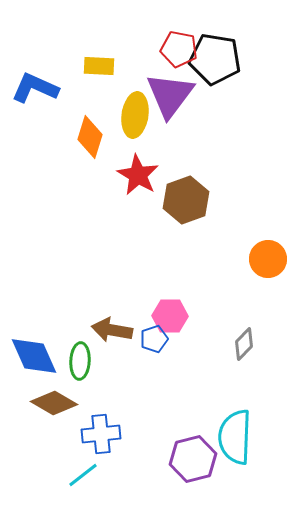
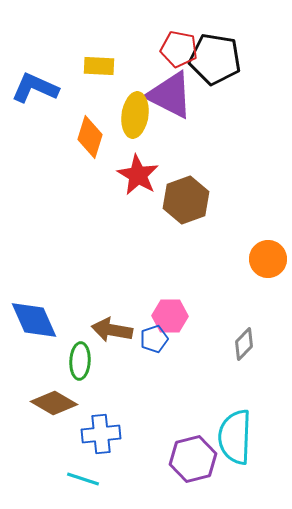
purple triangle: rotated 40 degrees counterclockwise
blue diamond: moved 36 px up
cyan line: moved 4 px down; rotated 56 degrees clockwise
